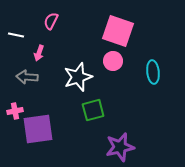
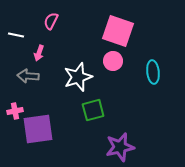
gray arrow: moved 1 px right, 1 px up
